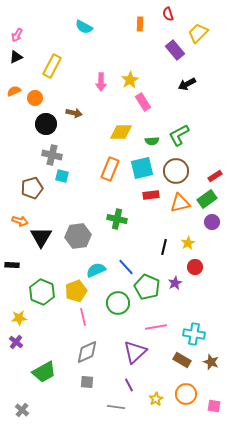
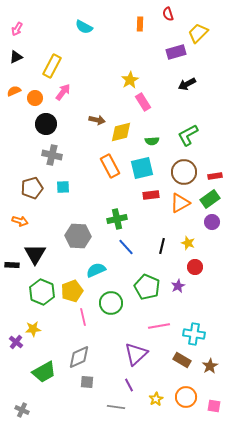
pink arrow at (17, 35): moved 6 px up
purple rectangle at (175, 50): moved 1 px right, 2 px down; rotated 66 degrees counterclockwise
pink arrow at (101, 82): moved 38 px left, 10 px down; rotated 144 degrees counterclockwise
brown arrow at (74, 113): moved 23 px right, 7 px down
yellow diamond at (121, 132): rotated 15 degrees counterclockwise
green L-shape at (179, 135): moved 9 px right
orange rectangle at (110, 169): moved 3 px up; rotated 50 degrees counterclockwise
brown circle at (176, 171): moved 8 px right, 1 px down
cyan square at (62, 176): moved 1 px right, 11 px down; rotated 16 degrees counterclockwise
red rectangle at (215, 176): rotated 24 degrees clockwise
green rectangle at (207, 199): moved 3 px right
orange triangle at (180, 203): rotated 15 degrees counterclockwise
green cross at (117, 219): rotated 24 degrees counterclockwise
gray hexagon at (78, 236): rotated 10 degrees clockwise
black triangle at (41, 237): moved 6 px left, 17 px down
yellow star at (188, 243): rotated 24 degrees counterclockwise
black line at (164, 247): moved 2 px left, 1 px up
blue line at (126, 267): moved 20 px up
purple star at (175, 283): moved 3 px right, 3 px down
yellow pentagon at (76, 291): moved 4 px left
green circle at (118, 303): moved 7 px left
yellow star at (19, 318): moved 14 px right, 11 px down
pink line at (156, 327): moved 3 px right, 1 px up
gray diamond at (87, 352): moved 8 px left, 5 px down
purple triangle at (135, 352): moved 1 px right, 2 px down
brown star at (211, 362): moved 1 px left, 4 px down; rotated 21 degrees clockwise
orange circle at (186, 394): moved 3 px down
gray cross at (22, 410): rotated 16 degrees counterclockwise
